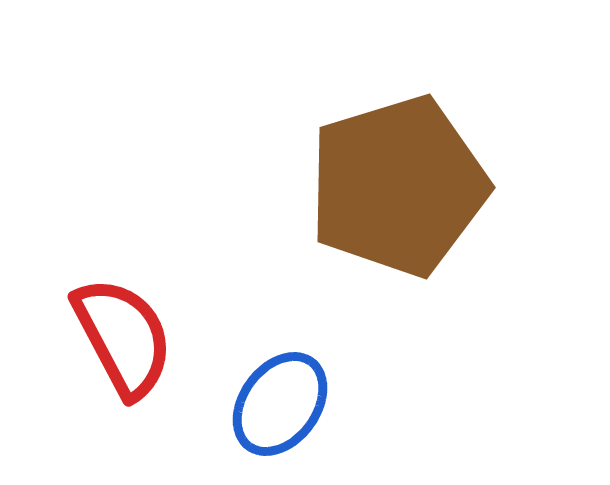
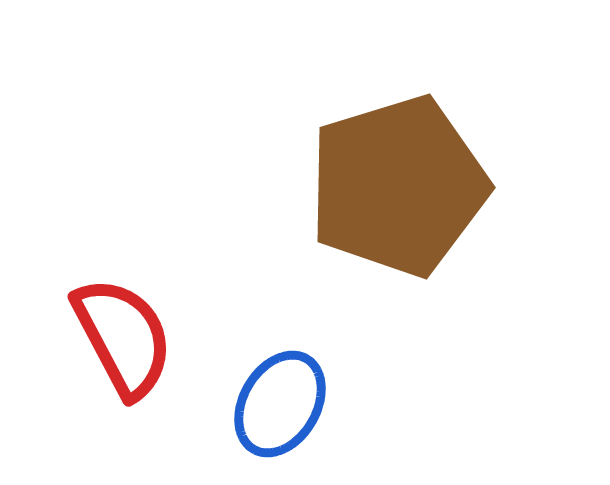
blue ellipse: rotated 6 degrees counterclockwise
